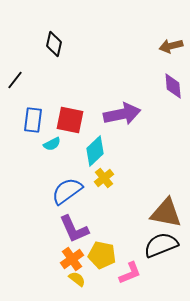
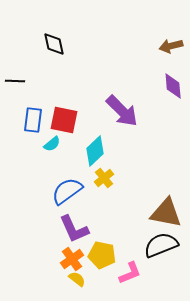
black diamond: rotated 25 degrees counterclockwise
black line: moved 1 px down; rotated 54 degrees clockwise
purple arrow: moved 3 px up; rotated 57 degrees clockwise
red square: moved 6 px left
cyan semicircle: rotated 12 degrees counterclockwise
